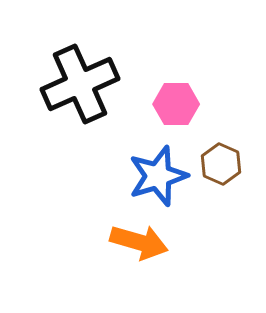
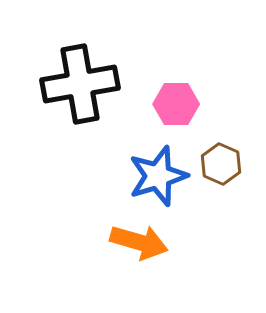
black cross: rotated 14 degrees clockwise
